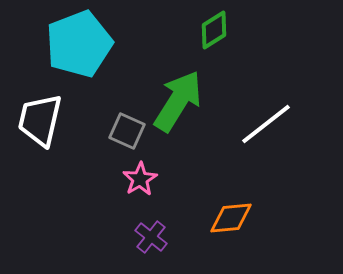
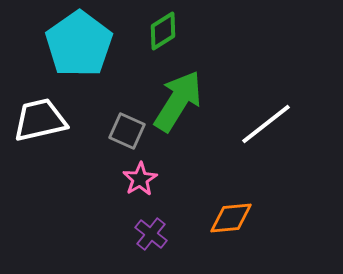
green diamond: moved 51 px left, 1 px down
cyan pentagon: rotated 14 degrees counterclockwise
white trapezoid: rotated 64 degrees clockwise
purple cross: moved 3 px up
